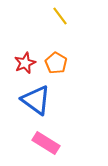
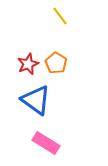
red star: moved 3 px right, 1 px down
